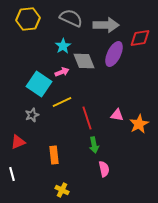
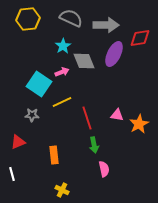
gray star: rotated 24 degrees clockwise
